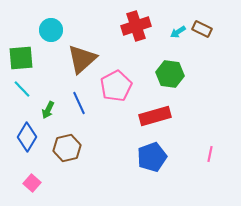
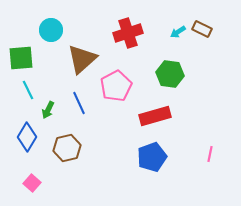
red cross: moved 8 px left, 7 px down
cyan line: moved 6 px right, 1 px down; rotated 18 degrees clockwise
